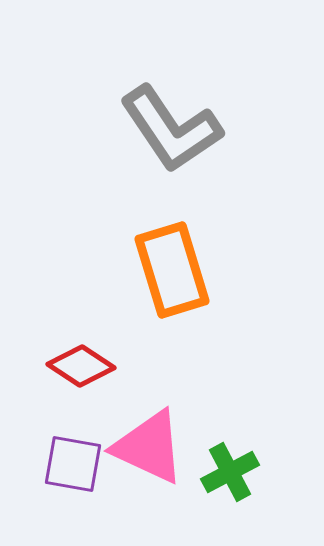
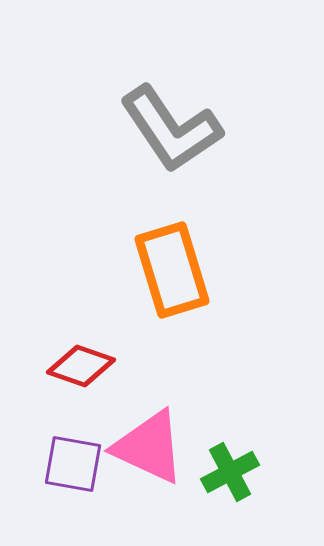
red diamond: rotated 14 degrees counterclockwise
